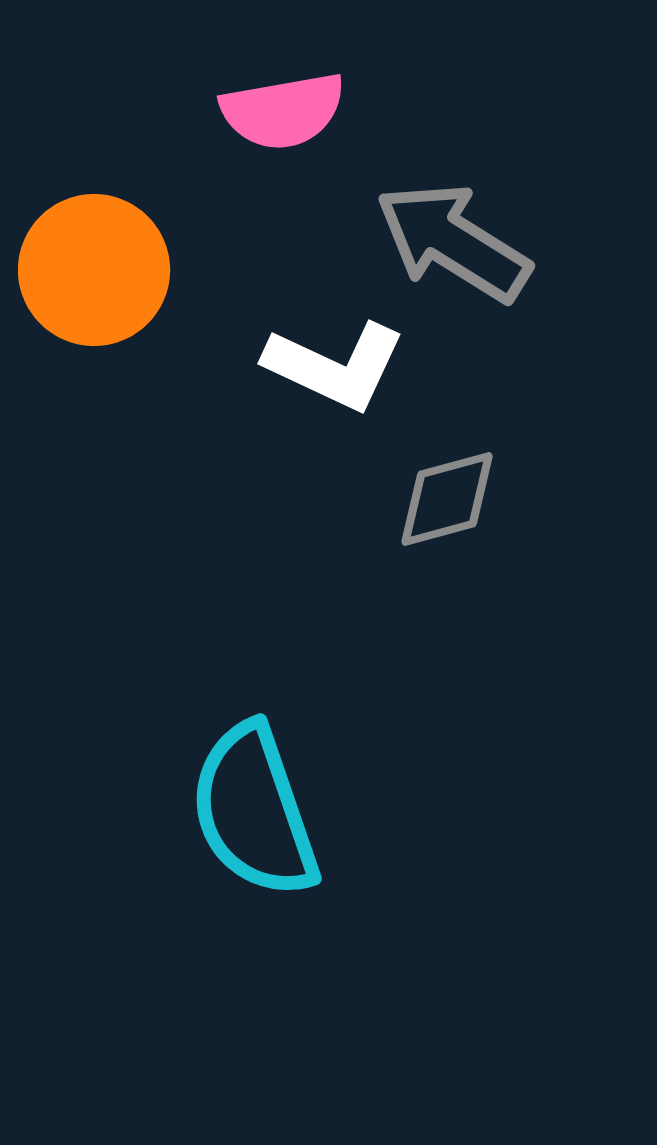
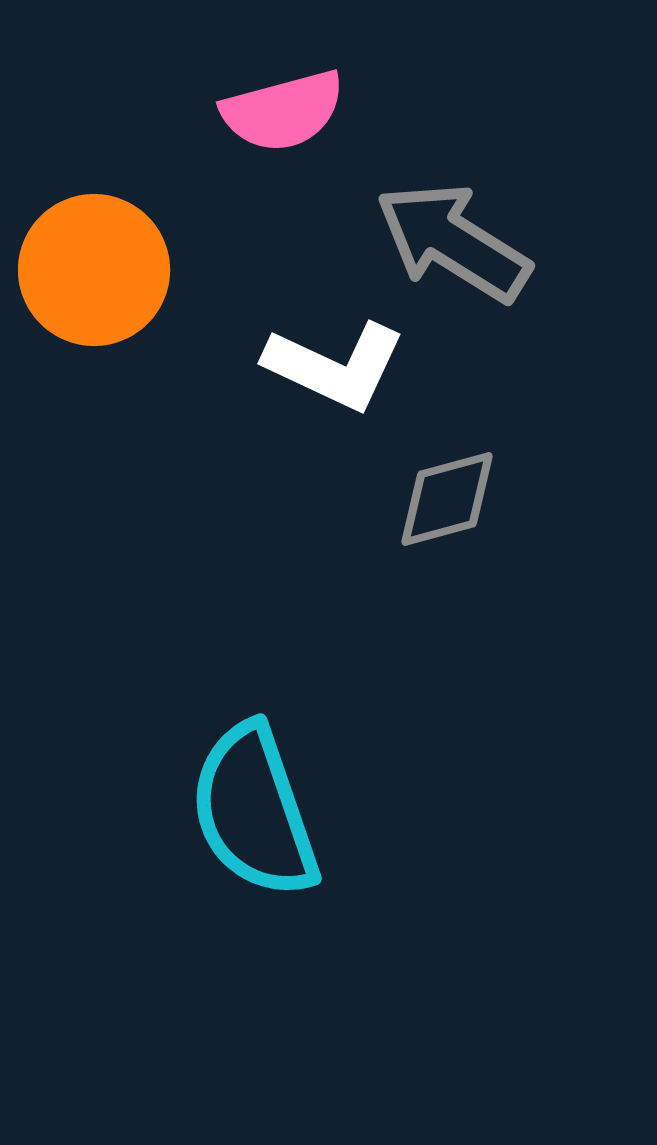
pink semicircle: rotated 5 degrees counterclockwise
